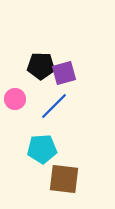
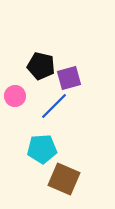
black pentagon: rotated 12 degrees clockwise
purple square: moved 5 px right, 5 px down
pink circle: moved 3 px up
brown square: rotated 16 degrees clockwise
